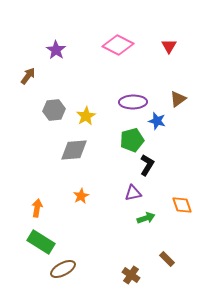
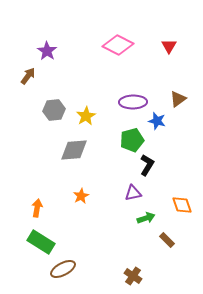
purple star: moved 9 px left, 1 px down
brown rectangle: moved 19 px up
brown cross: moved 2 px right, 1 px down
